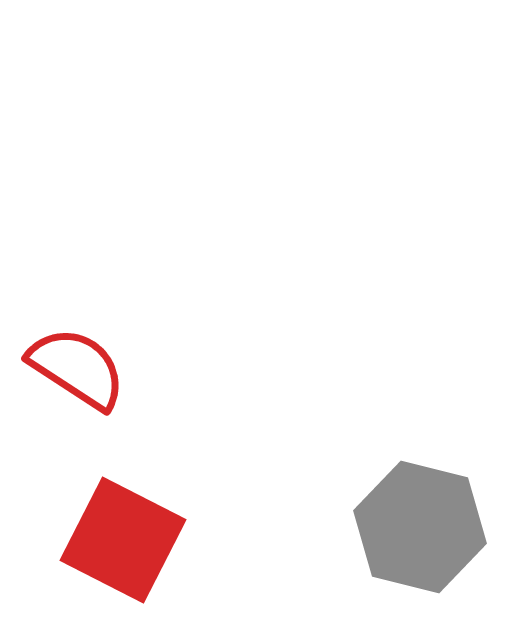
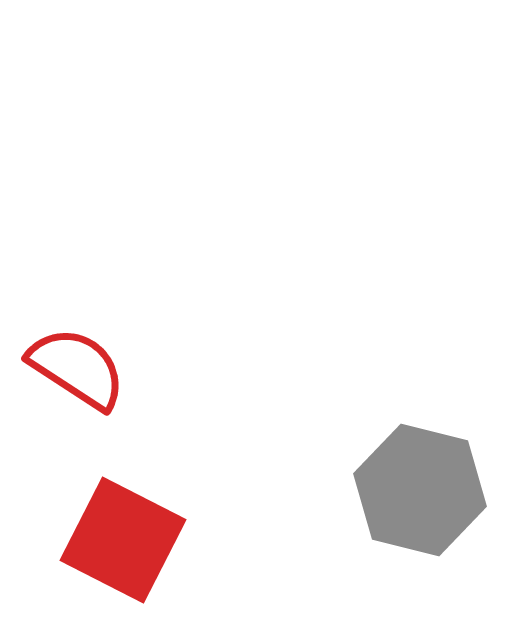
gray hexagon: moved 37 px up
